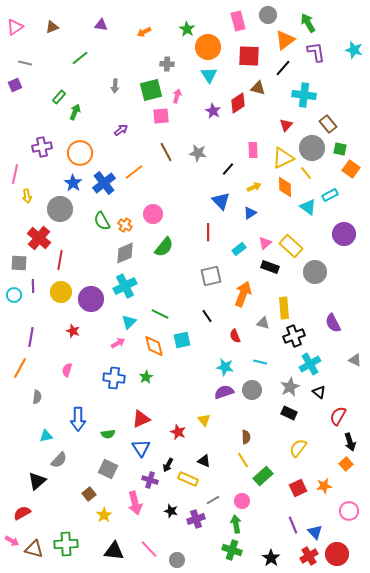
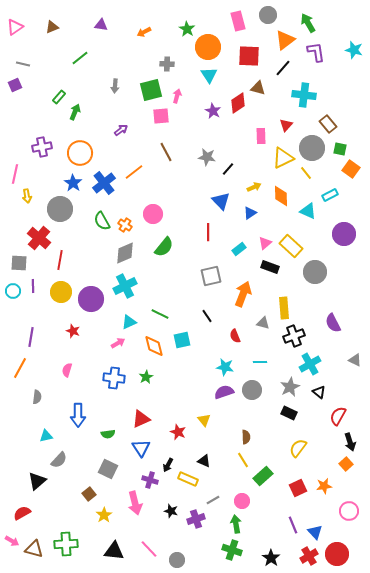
gray line at (25, 63): moved 2 px left, 1 px down
pink rectangle at (253, 150): moved 8 px right, 14 px up
gray star at (198, 153): moved 9 px right, 4 px down
orange diamond at (285, 187): moved 4 px left, 9 px down
cyan triangle at (308, 207): moved 4 px down; rotated 12 degrees counterclockwise
cyan circle at (14, 295): moved 1 px left, 4 px up
cyan triangle at (129, 322): rotated 21 degrees clockwise
cyan line at (260, 362): rotated 16 degrees counterclockwise
blue arrow at (78, 419): moved 4 px up
